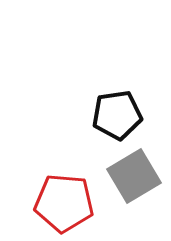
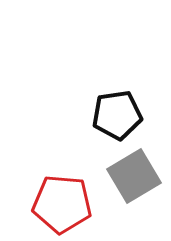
red pentagon: moved 2 px left, 1 px down
